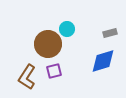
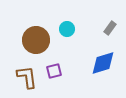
gray rectangle: moved 5 px up; rotated 40 degrees counterclockwise
brown circle: moved 12 px left, 4 px up
blue diamond: moved 2 px down
brown L-shape: rotated 140 degrees clockwise
